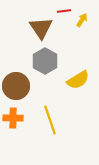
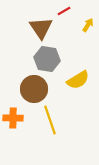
red line: rotated 24 degrees counterclockwise
yellow arrow: moved 6 px right, 5 px down
gray hexagon: moved 2 px right, 2 px up; rotated 20 degrees counterclockwise
brown circle: moved 18 px right, 3 px down
